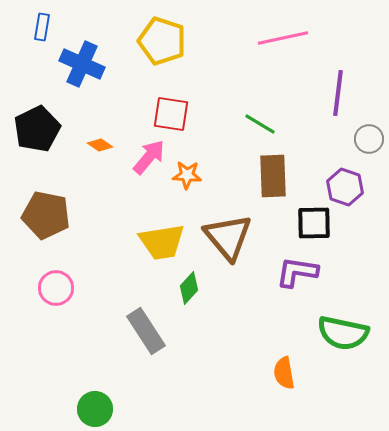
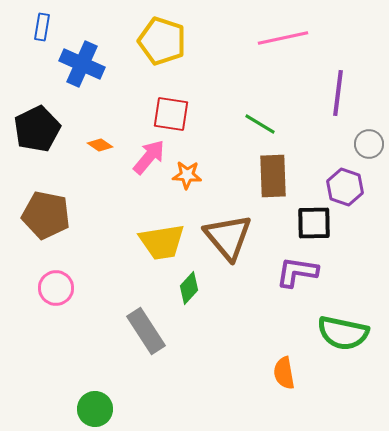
gray circle: moved 5 px down
